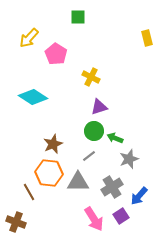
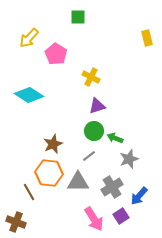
cyan diamond: moved 4 px left, 2 px up
purple triangle: moved 2 px left, 1 px up
